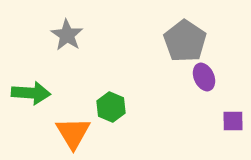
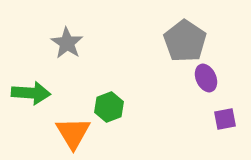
gray star: moved 8 px down
purple ellipse: moved 2 px right, 1 px down
green hexagon: moved 2 px left; rotated 16 degrees clockwise
purple square: moved 8 px left, 2 px up; rotated 10 degrees counterclockwise
